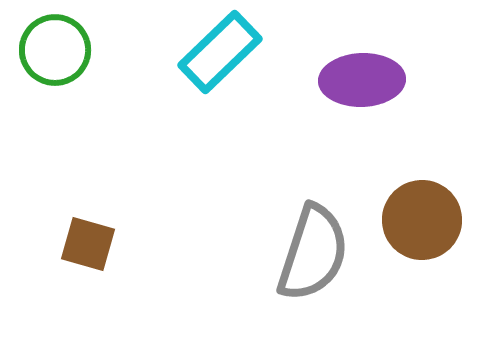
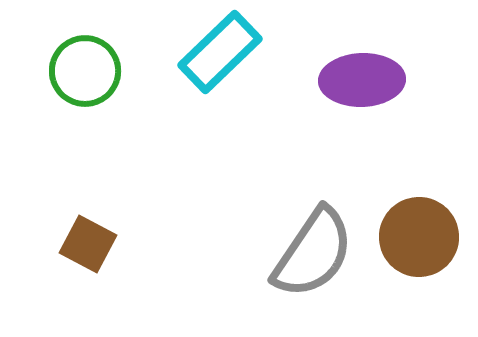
green circle: moved 30 px right, 21 px down
brown circle: moved 3 px left, 17 px down
brown square: rotated 12 degrees clockwise
gray semicircle: rotated 16 degrees clockwise
